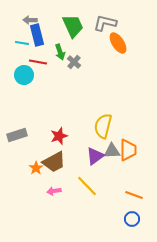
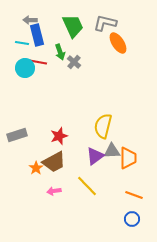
cyan circle: moved 1 px right, 7 px up
orange trapezoid: moved 8 px down
